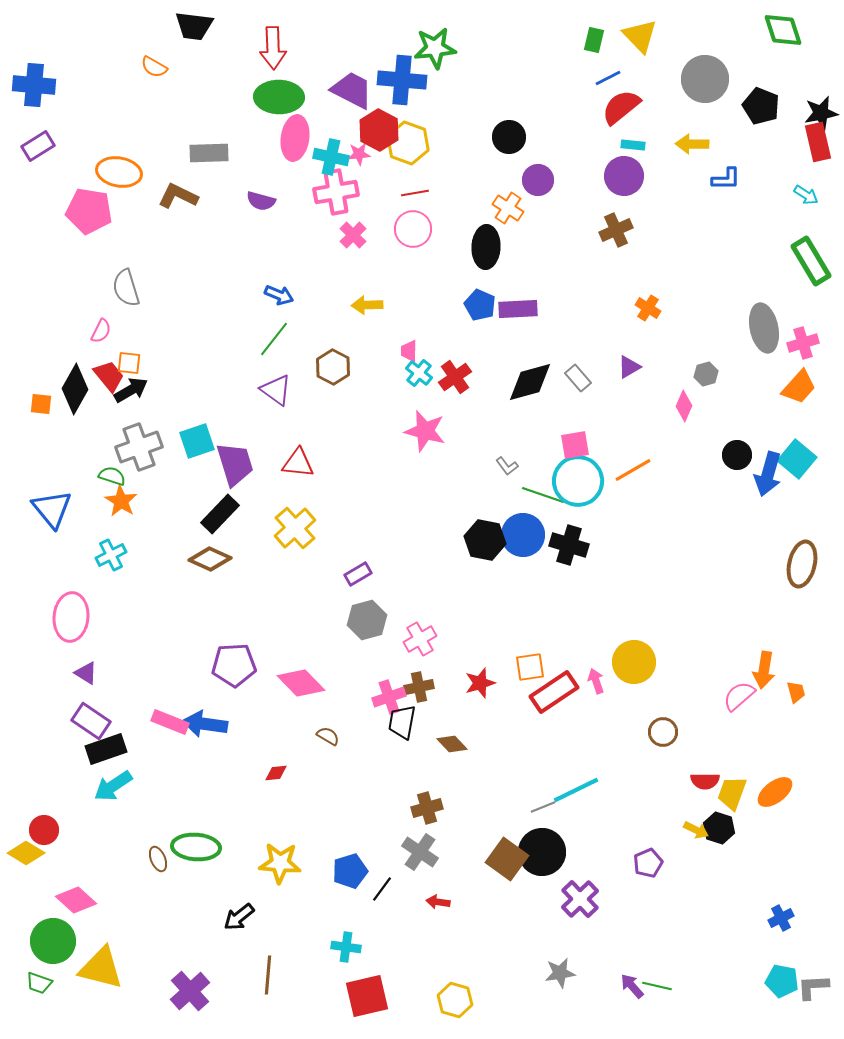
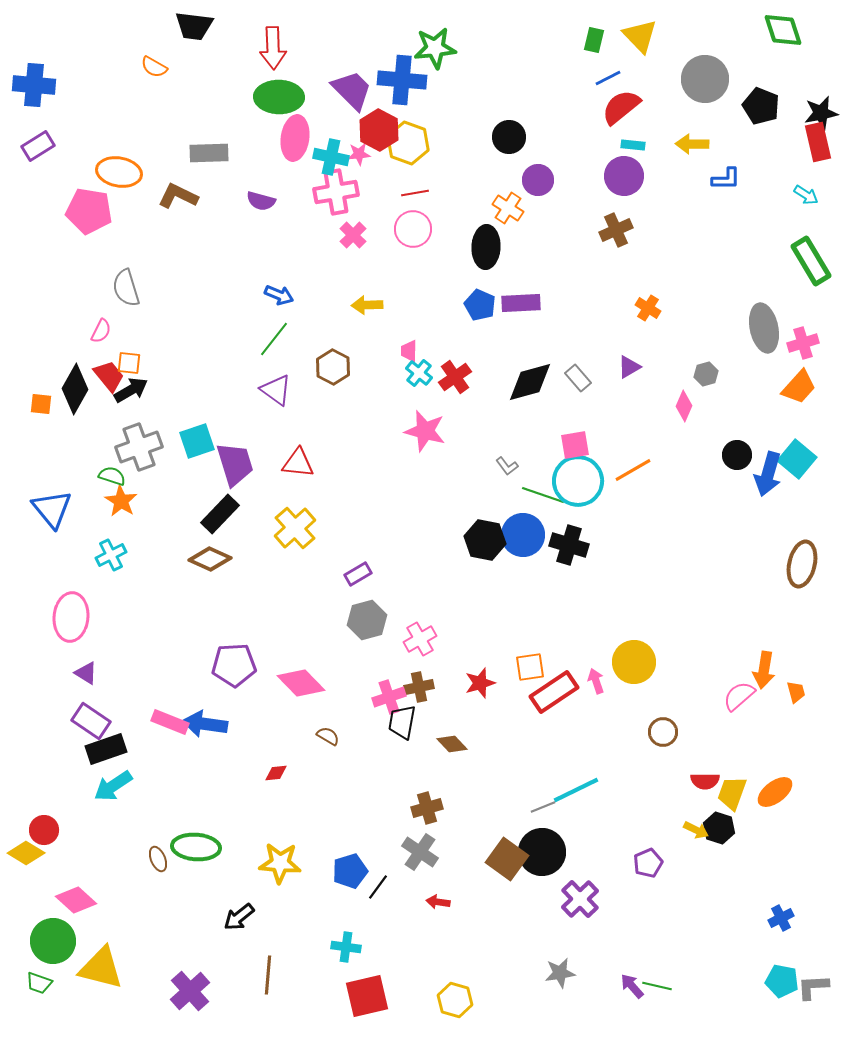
purple trapezoid at (352, 90): rotated 18 degrees clockwise
purple rectangle at (518, 309): moved 3 px right, 6 px up
black line at (382, 889): moved 4 px left, 2 px up
